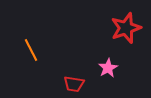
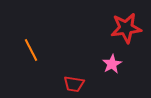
red star: rotated 12 degrees clockwise
pink star: moved 4 px right, 4 px up
